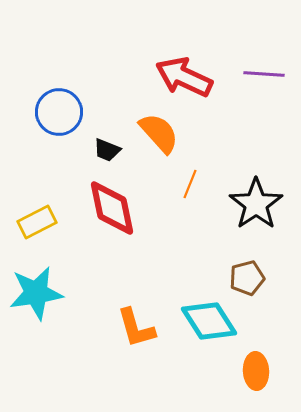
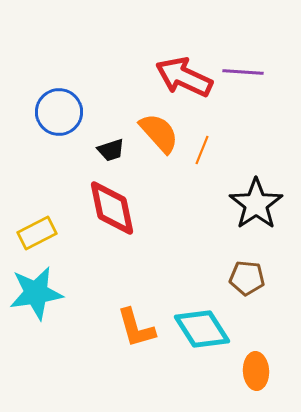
purple line: moved 21 px left, 2 px up
black trapezoid: moved 4 px right; rotated 40 degrees counterclockwise
orange line: moved 12 px right, 34 px up
yellow rectangle: moved 11 px down
brown pentagon: rotated 20 degrees clockwise
cyan diamond: moved 7 px left, 8 px down
